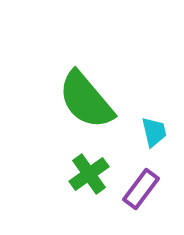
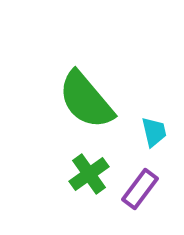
purple rectangle: moved 1 px left
